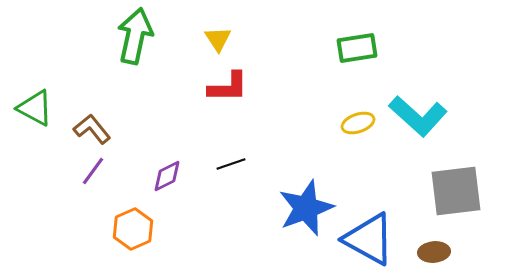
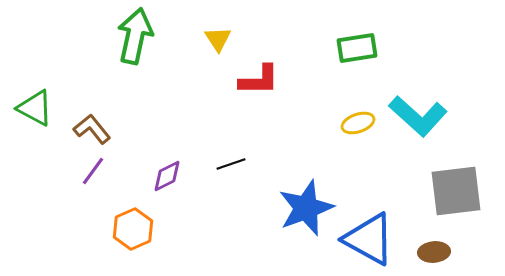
red L-shape: moved 31 px right, 7 px up
